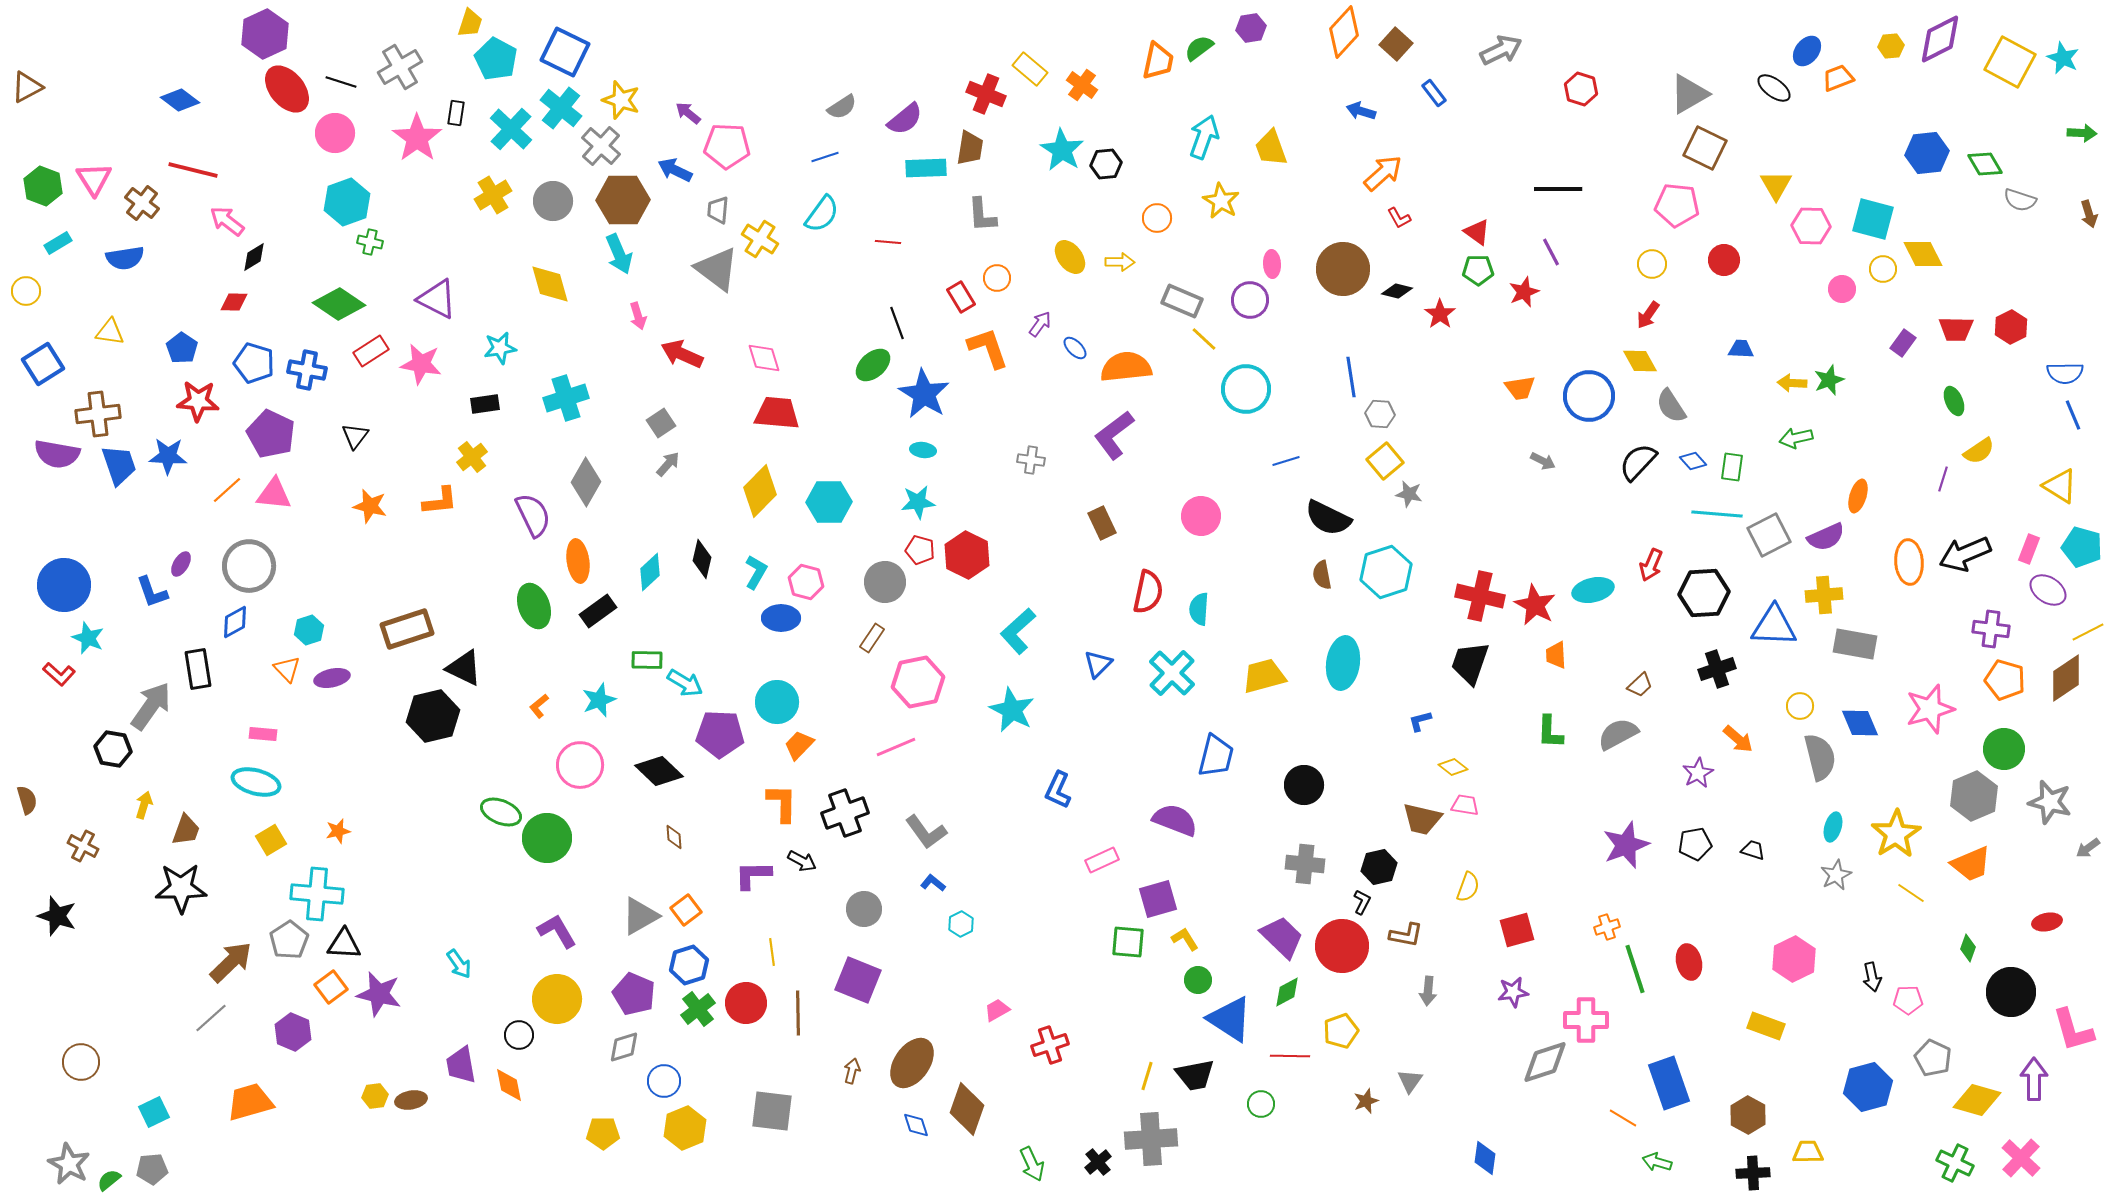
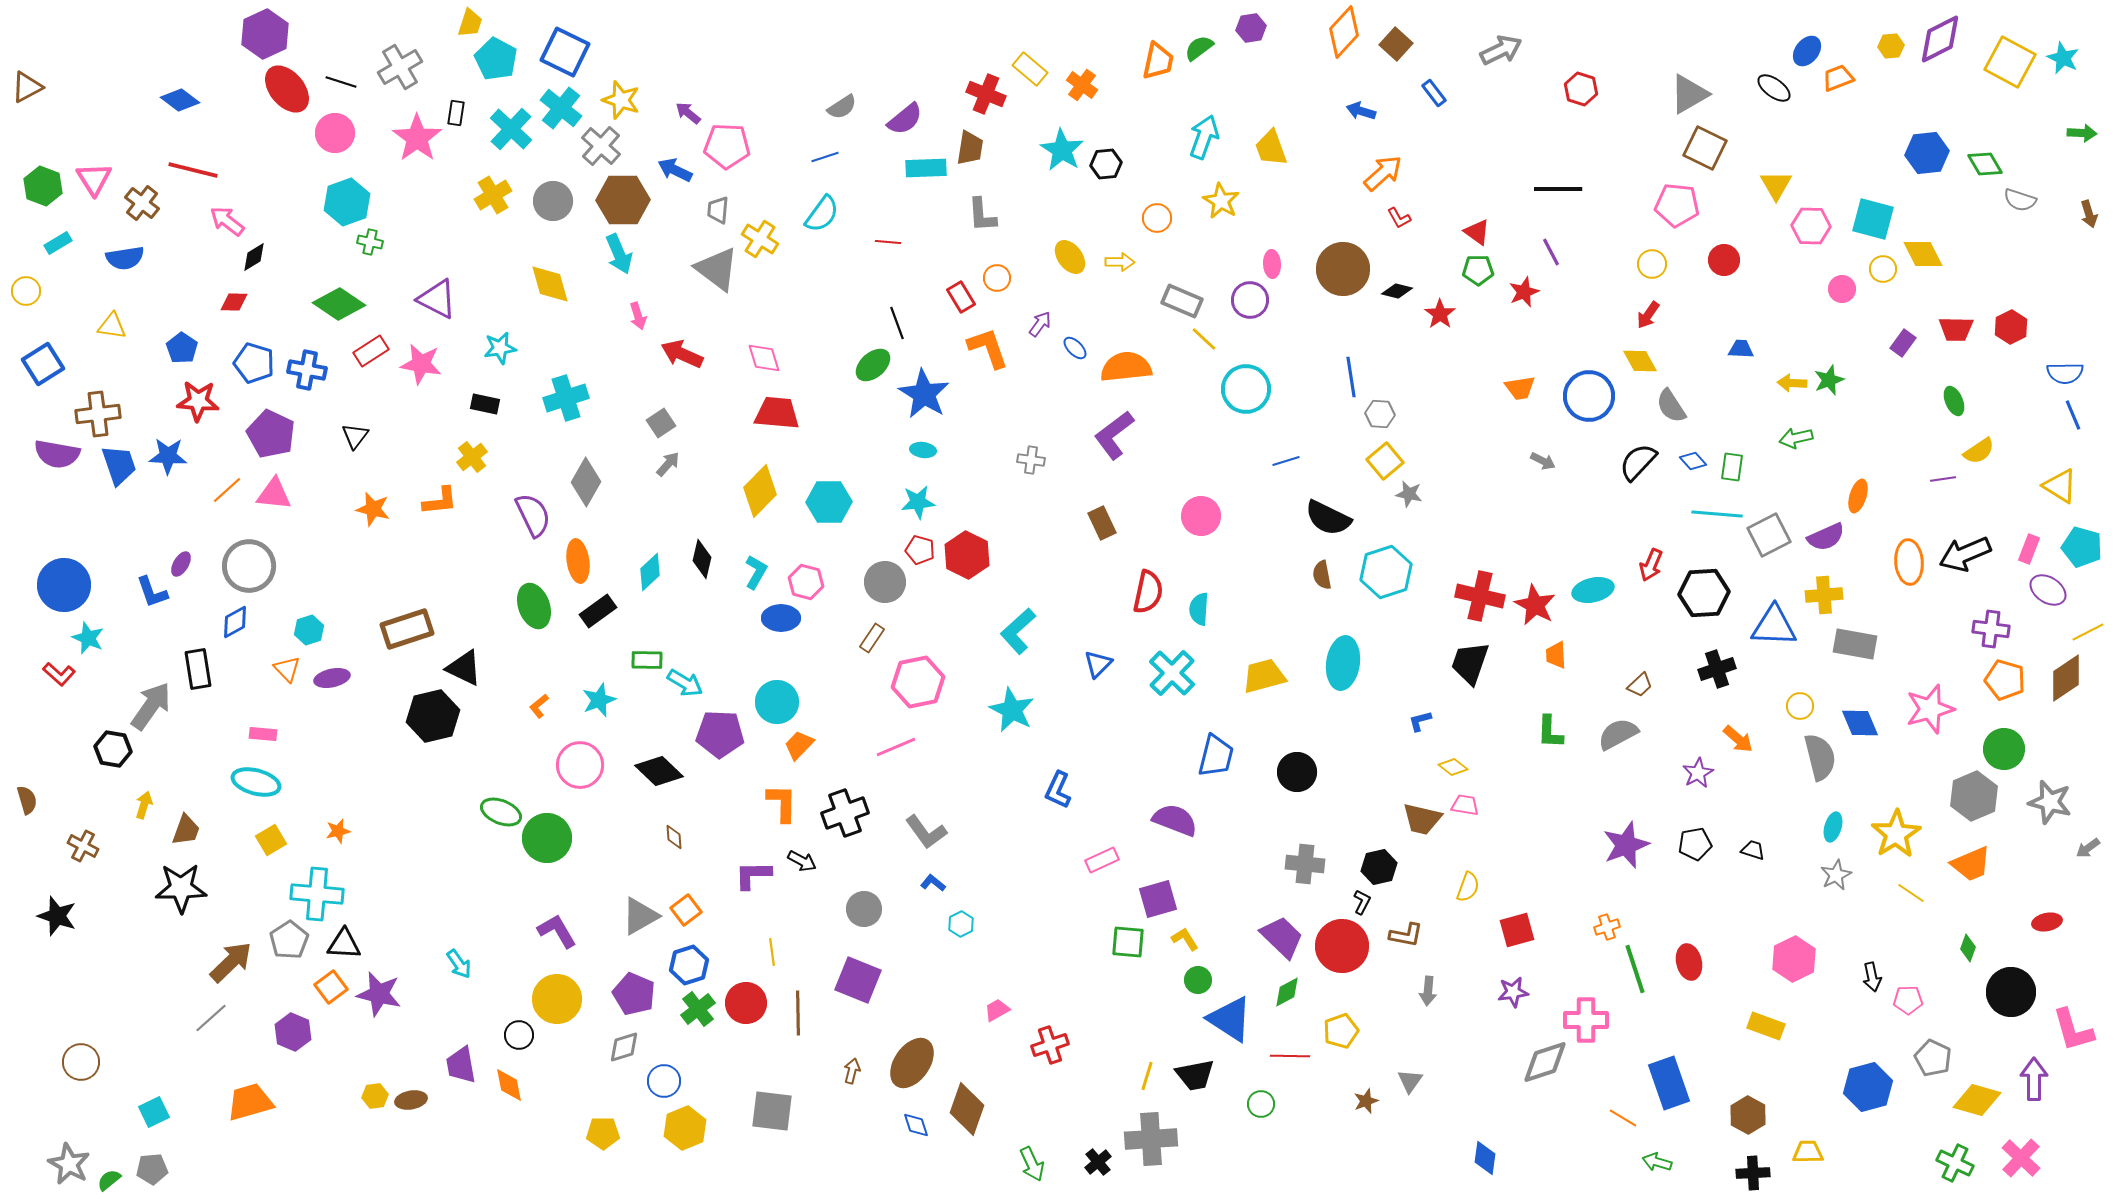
yellow triangle at (110, 332): moved 2 px right, 6 px up
black rectangle at (485, 404): rotated 20 degrees clockwise
purple line at (1943, 479): rotated 65 degrees clockwise
orange star at (370, 506): moved 3 px right, 3 px down
black circle at (1304, 785): moved 7 px left, 13 px up
